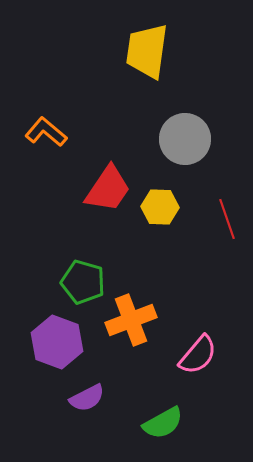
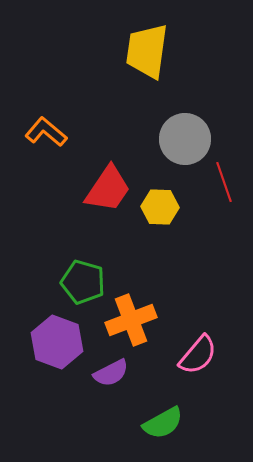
red line: moved 3 px left, 37 px up
purple semicircle: moved 24 px right, 25 px up
